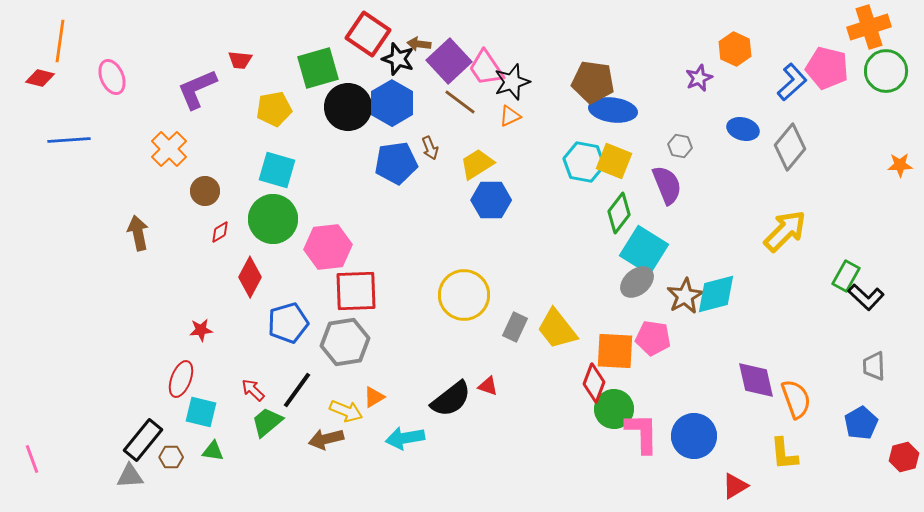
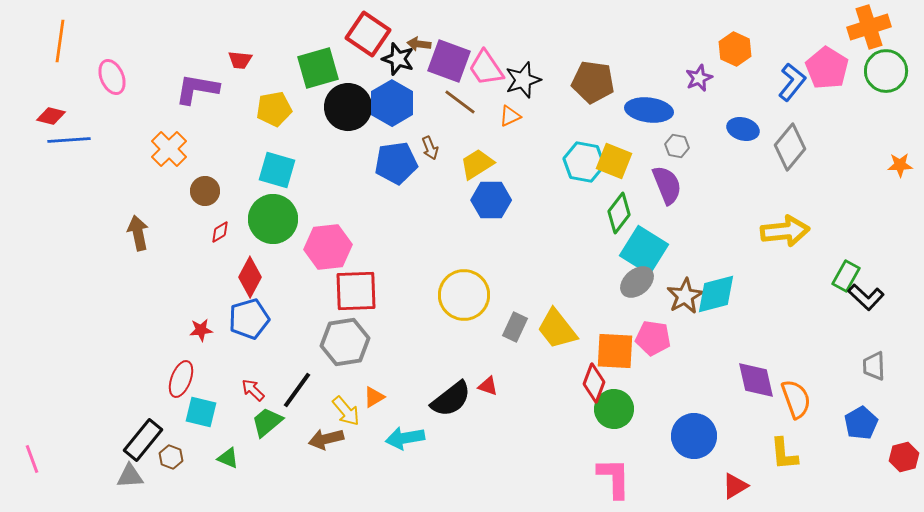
purple square at (449, 61): rotated 27 degrees counterclockwise
pink pentagon at (827, 68): rotated 18 degrees clockwise
red diamond at (40, 78): moved 11 px right, 38 px down
black star at (512, 82): moved 11 px right, 2 px up
blue L-shape at (792, 82): rotated 9 degrees counterclockwise
purple L-shape at (197, 89): rotated 33 degrees clockwise
blue ellipse at (613, 110): moved 36 px right
gray hexagon at (680, 146): moved 3 px left
yellow arrow at (785, 231): rotated 39 degrees clockwise
blue pentagon at (288, 323): moved 39 px left, 4 px up
yellow arrow at (346, 411): rotated 28 degrees clockwise
pink L-shape at (642, 433): moved 28 px left, 45 px down
green triangle at (213, 451): moved 15 px right, 7 px down; rotated 15 degrees clockwise
brown hexagon at (171, 457): rotated 20 degrees clockwise
